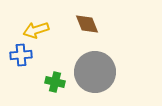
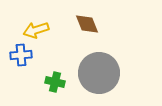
gray circle: moved 4 px right, 1 px down
